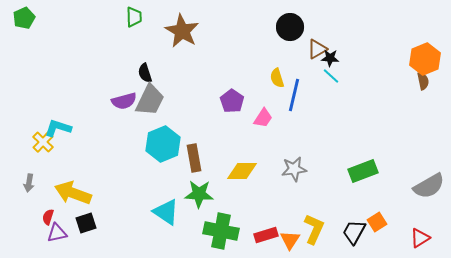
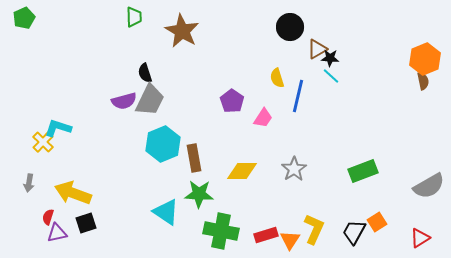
blue line: moved 4 px right, 1 px down
gray star: rotated 25 degrees counterclockwise
